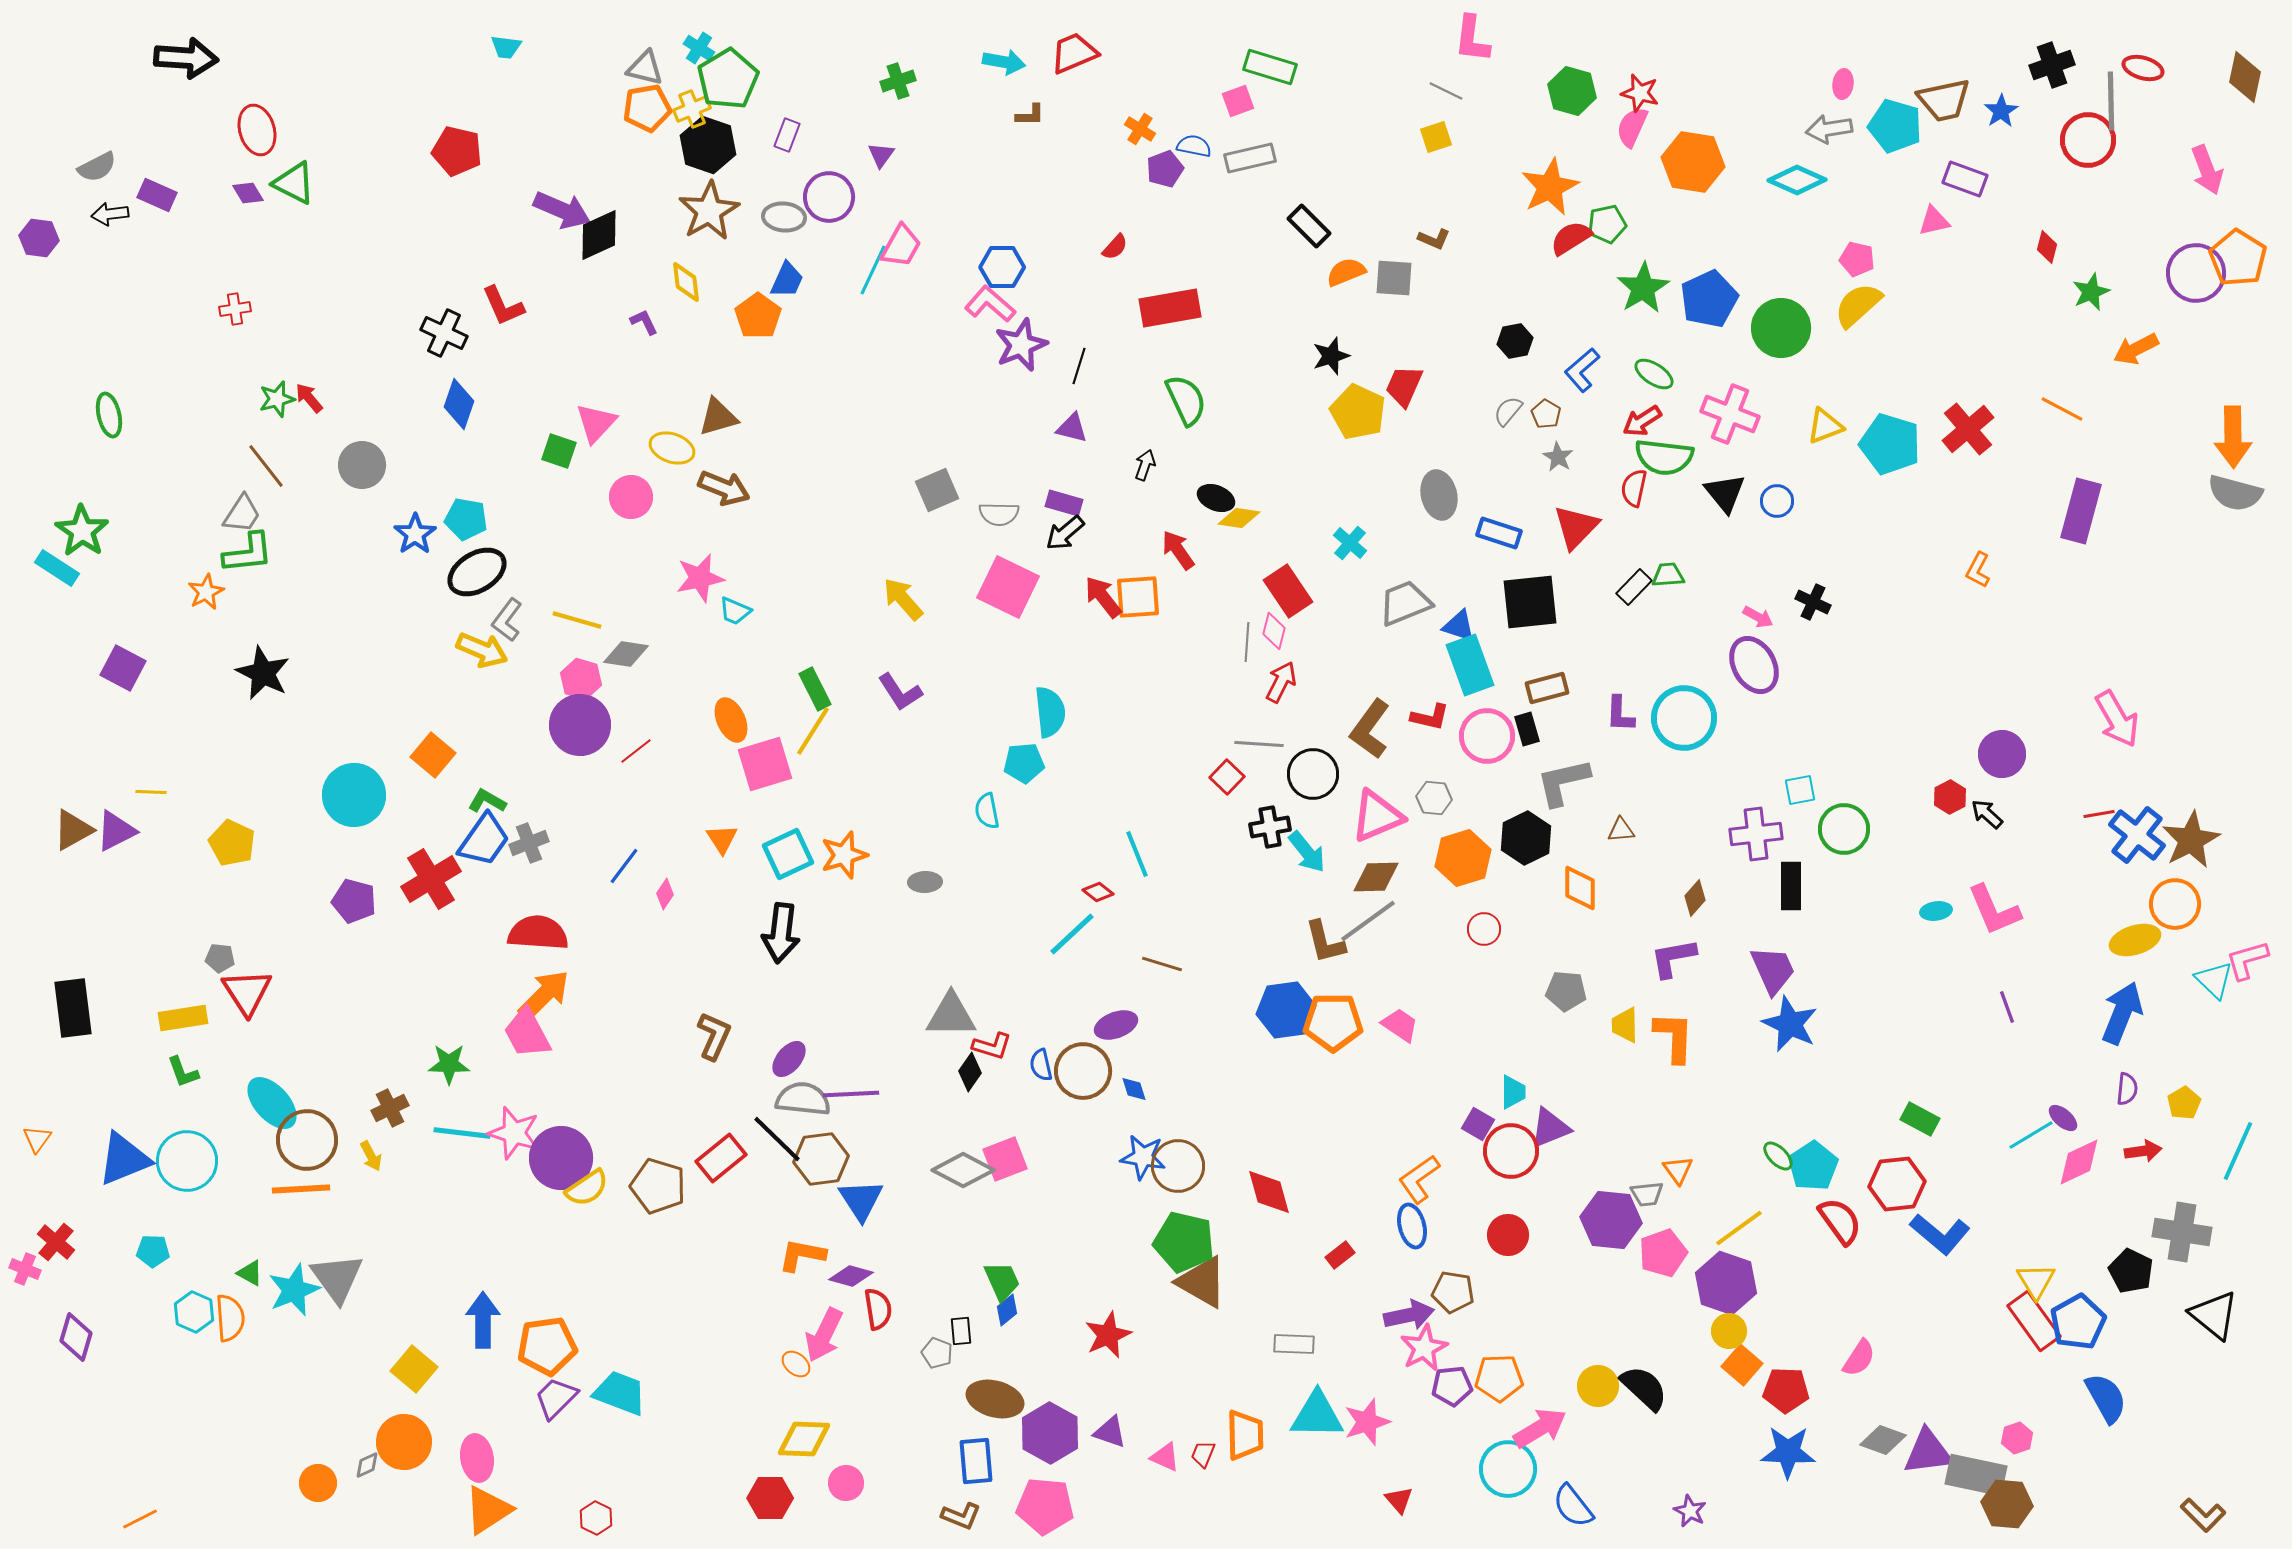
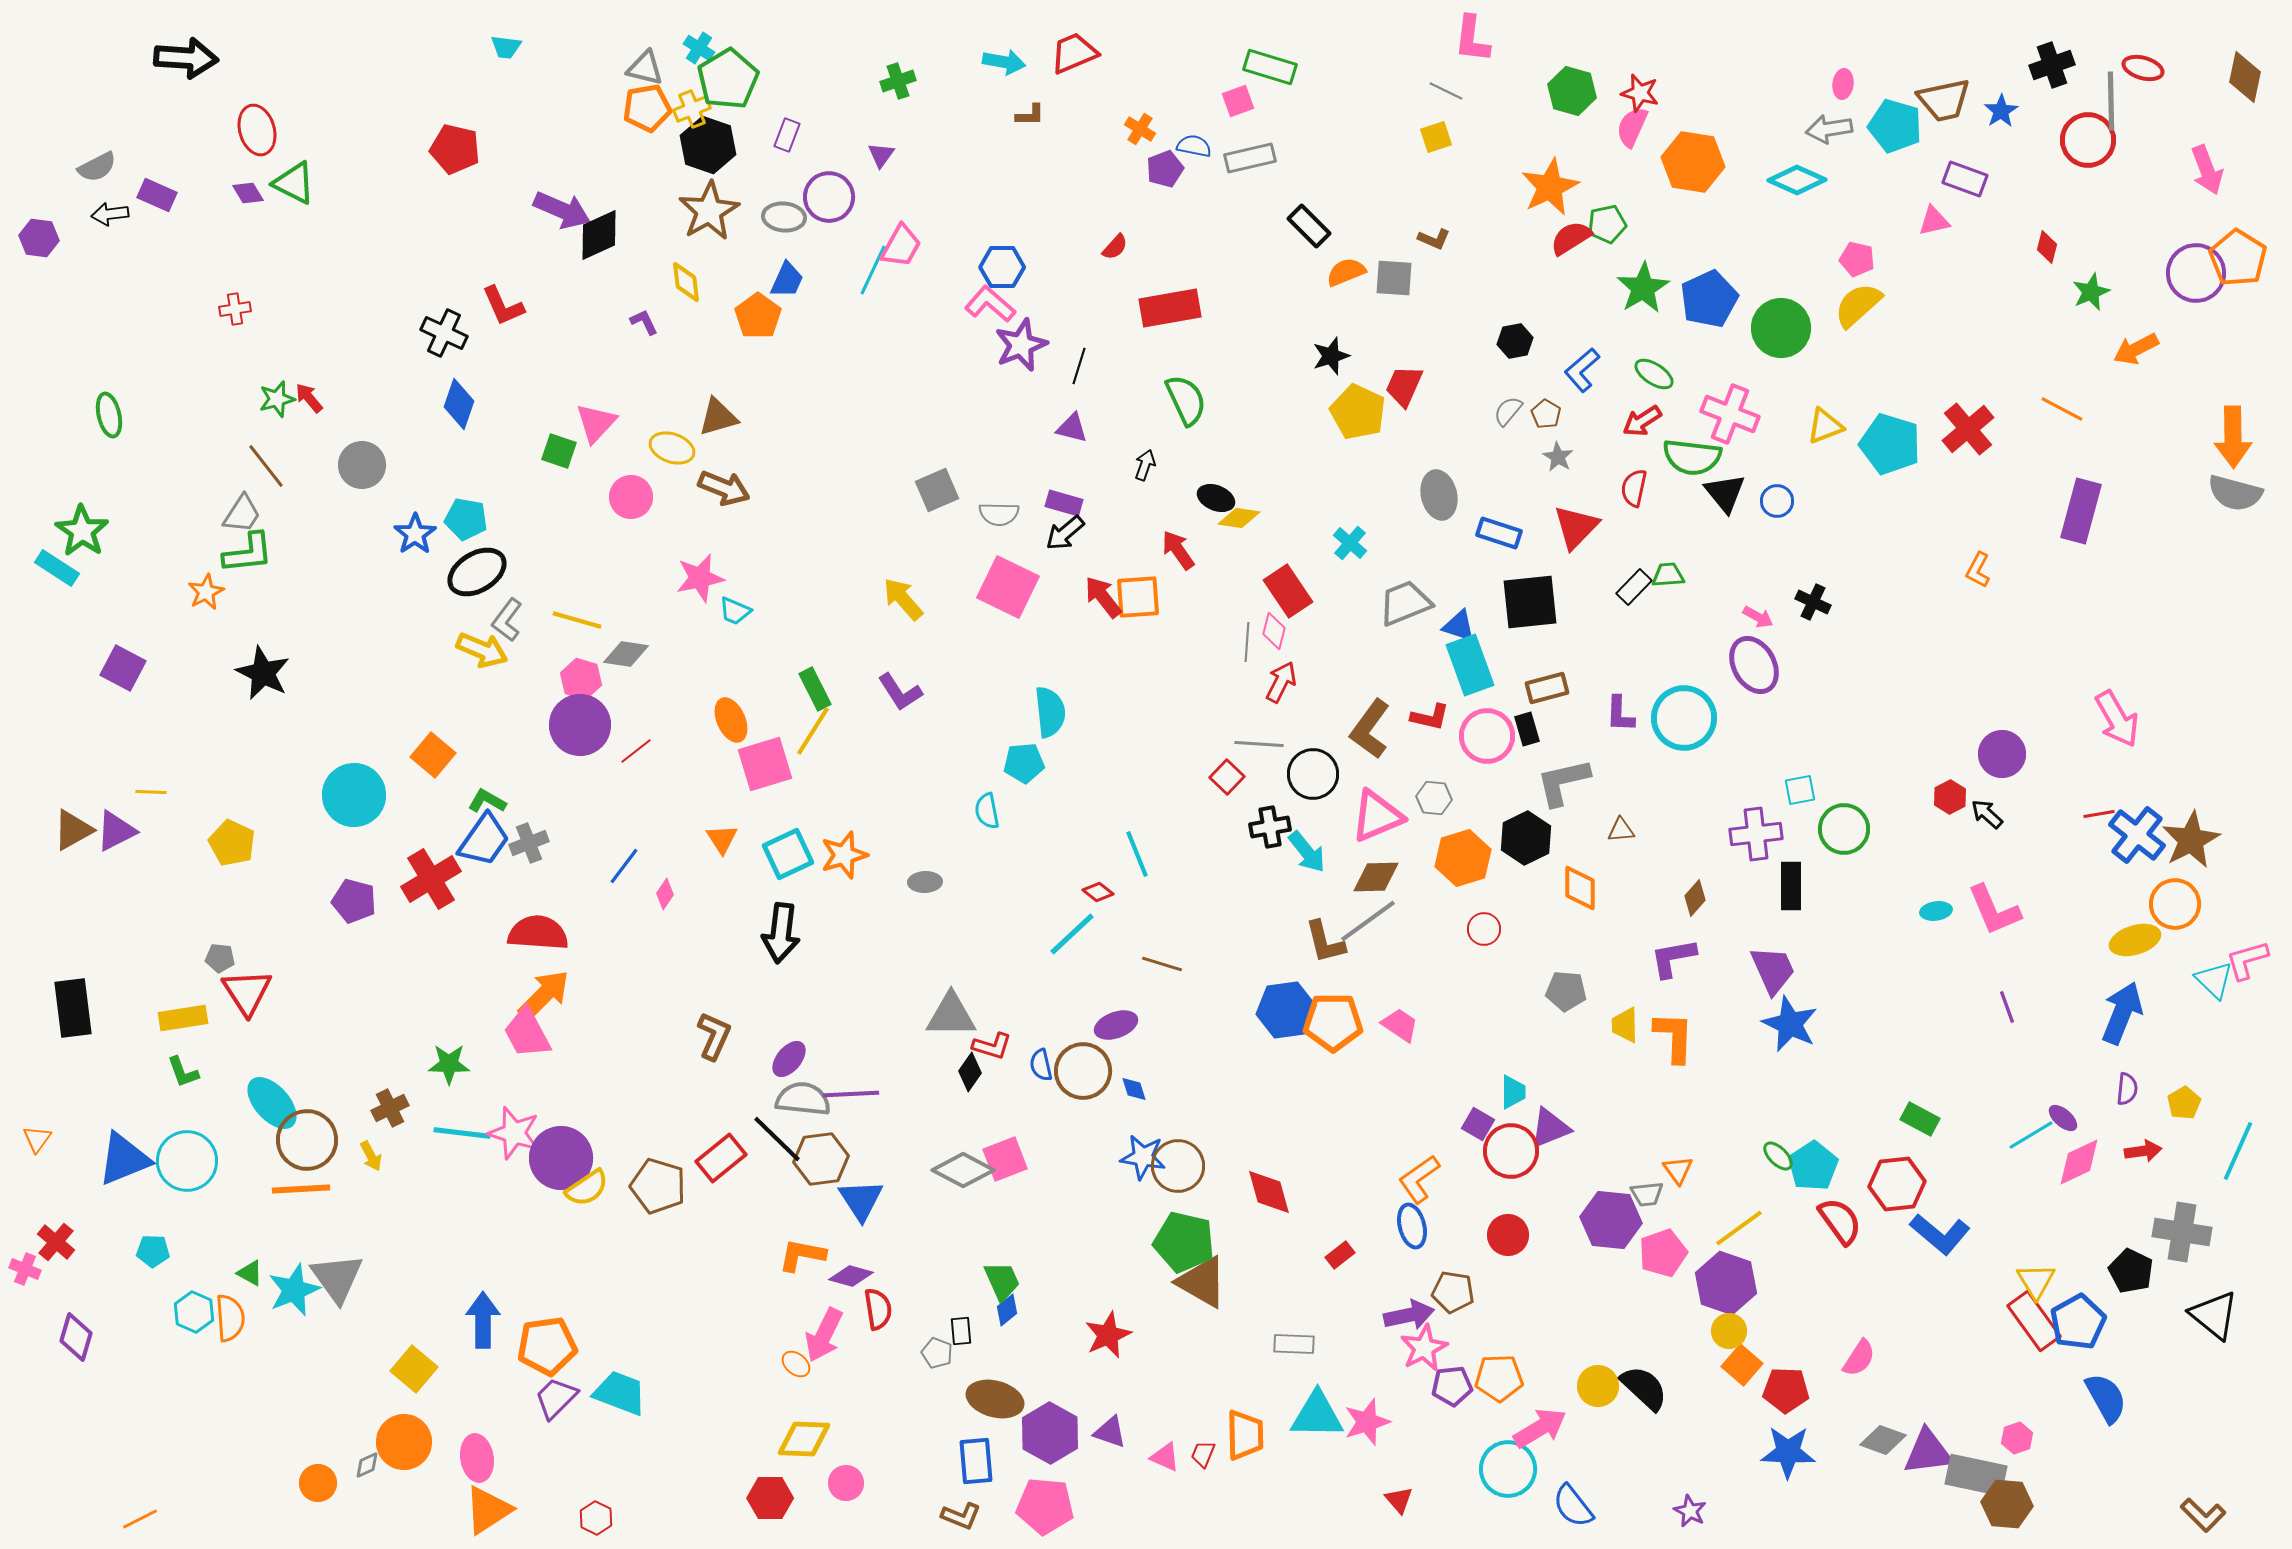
red pentagon at (457, 151): moved 2 px left, 2 px up
green semicircle at (1664, 457): moved 28 px right
